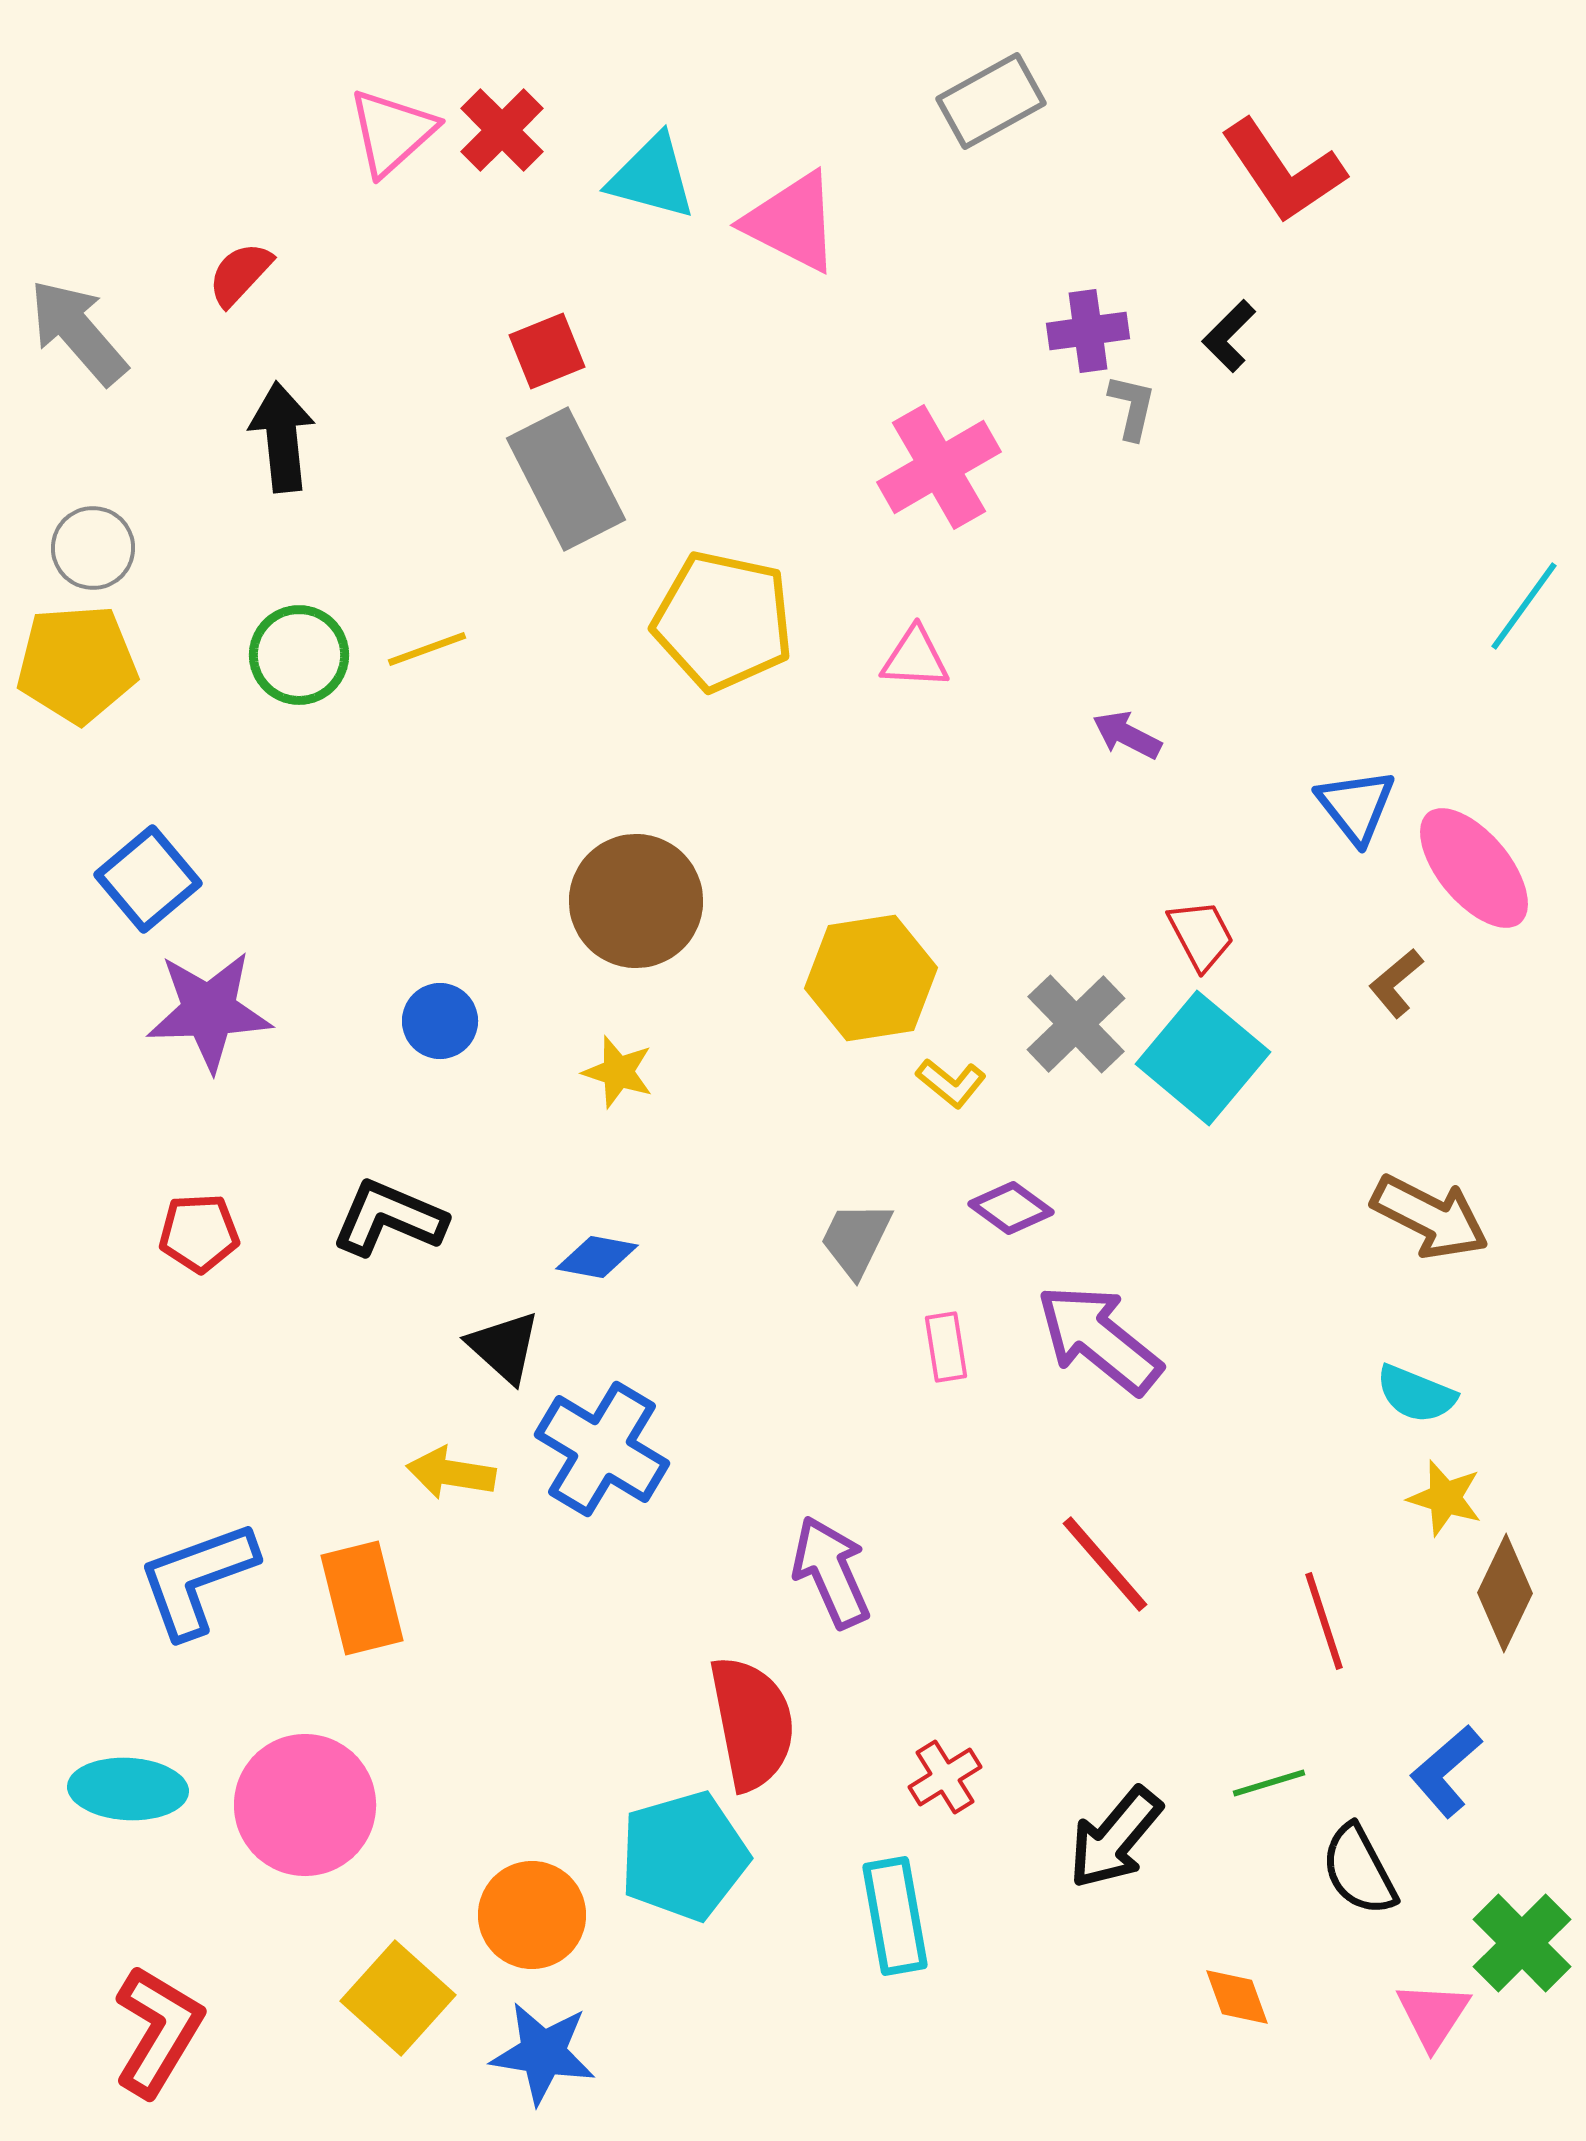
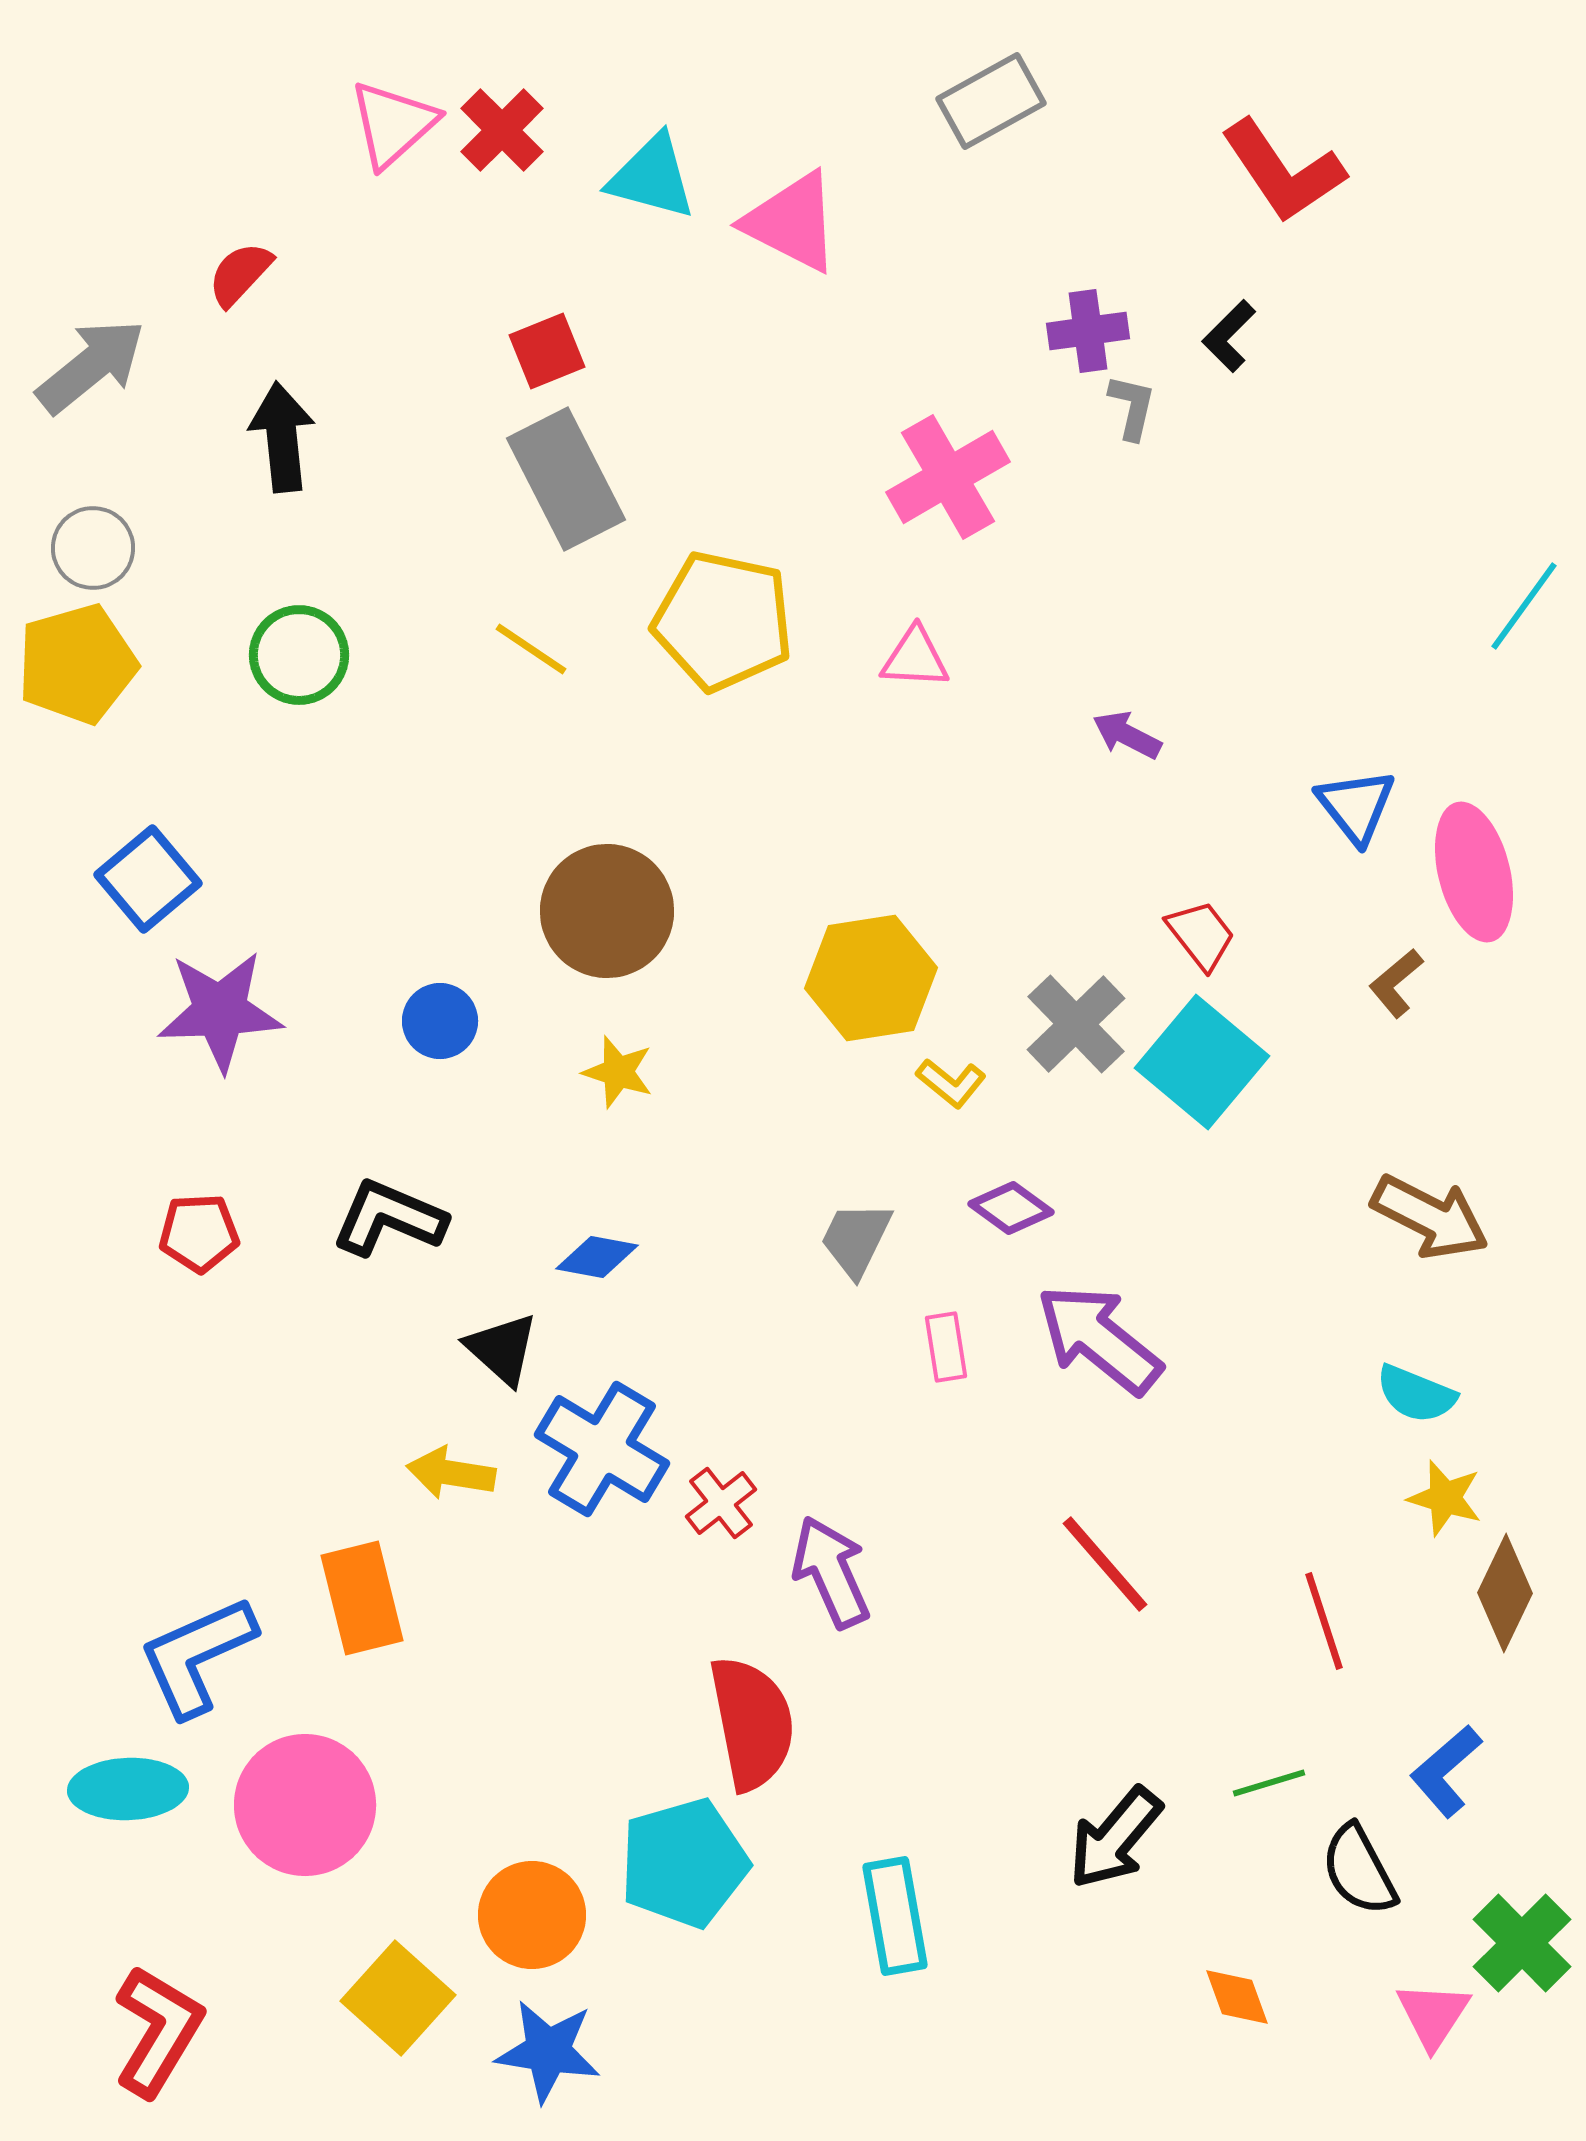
pink triangle at (392, 132): moved 1 px right, 8 px up
gray arrow at (78, 332): moved 13 px right, 34 px down; rotated 92 degrees clockwise
pink cross at (939, 467): moved 9 px right, 10 px down
yellow line at (427, 649): moved 104 px right; rotated 54 degrees clockwise
yellow pentagon at (77, 664): rotated 12 degrees counterclockwise
pink ellipse at (1474, 868): moved 4 px down; rotated 26 degrees clockwise
brown circle at (636, 901): moved 29 px left, 10 px down
red trapezoid at (1201, 935): rotated 10 degrees counterclockwise
purple star at (209, 1011): moved 11 px right
cyan square at (1203, 1058): moved 1 px left, 4 px down
black triangle at (504, 1347): moved 2 px left, 2 px down
blue L-shape at (197, 1579): moved 77 px down; rotated 4 degrees counterclockwise
red cross at (945, 1777): moved 224 px left, 274 px up; rotated 6 degrees counterclockwise
cyan ellipse at (128, 1789): rotated 5 degrees counterclockwise
cyan pentagon at (684, 1856): moved 7 px down
blue star at (543, 2053): moved 5 px right, 2 px up
